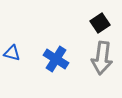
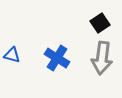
blue triangle: moved 2 px down
blue cross: moved 1 px right, 1 px up
